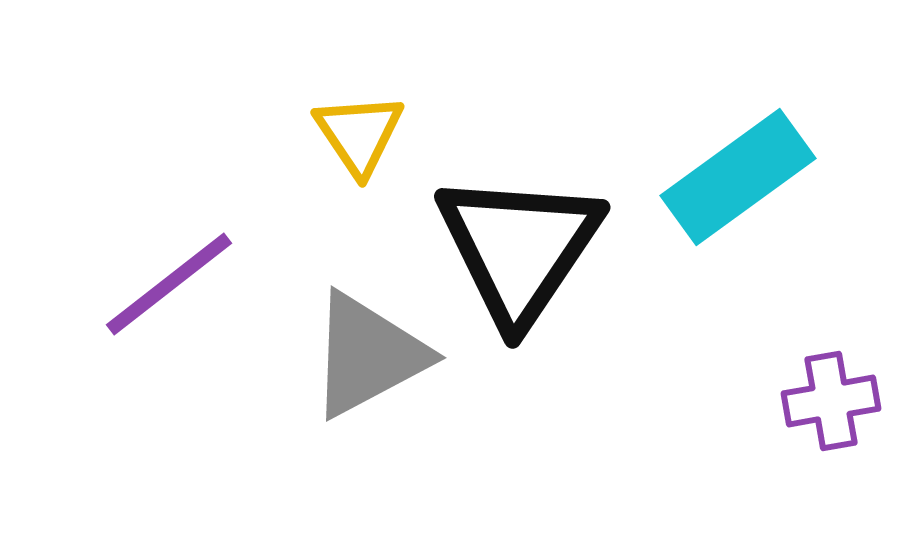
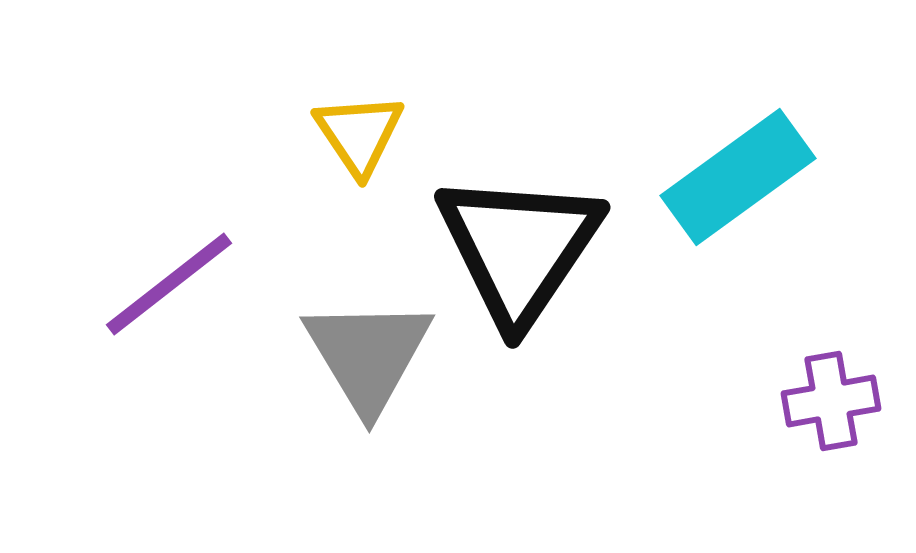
gray triangle: rotated 33 degrees counterclockwise
